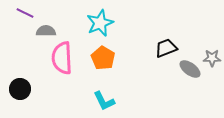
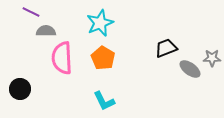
purple line: moved 6 px right, 1 px up
